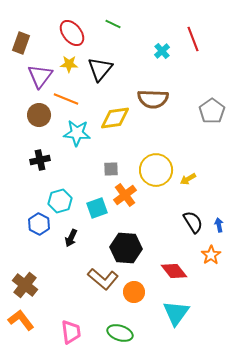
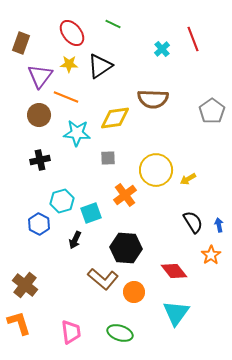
cyan cross: moved 2 px up
black triangle: moved 3 px up; rotated 16 degrees clockwise
orange line: moved 2 px up
gray square: moved 3 px left, 11 px up
cyan hexagon: moved 2 px right
cyan square: moved 6 px left, 5 px down
black arrow: moved 4 px right, 2 px down
orange L-shape: moved 2 px left, 3 px down; rotated 20 degrees clockwise
